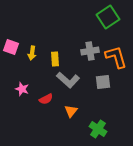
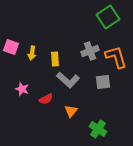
gray cross: rotated 12 degrees counterclockwise
